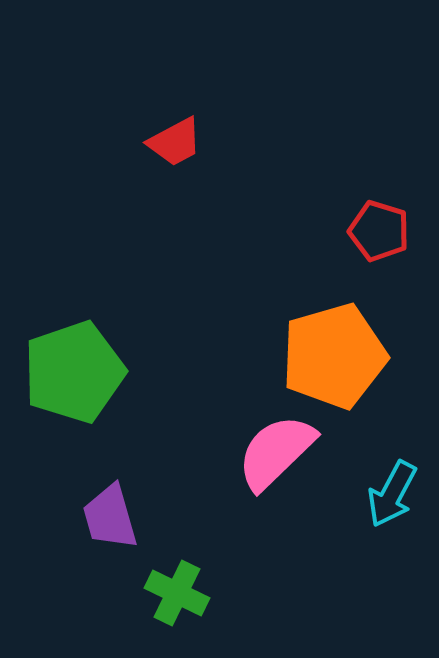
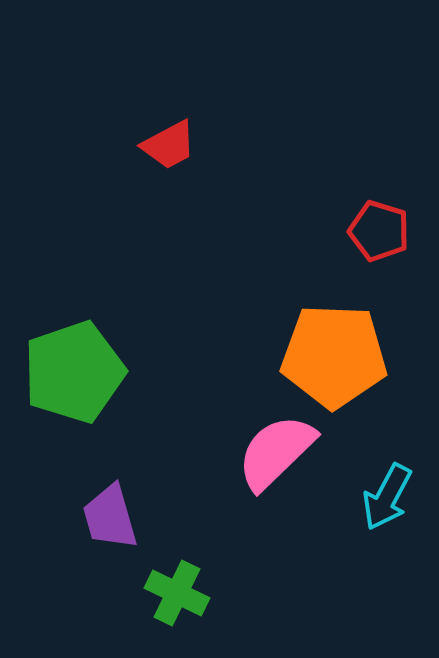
red trapezoid: moved 6 px left, 3 px down
orange pentagon: rotated 18 degrees clockwise
cyan arrow: moved 5 px left, 3 px down
